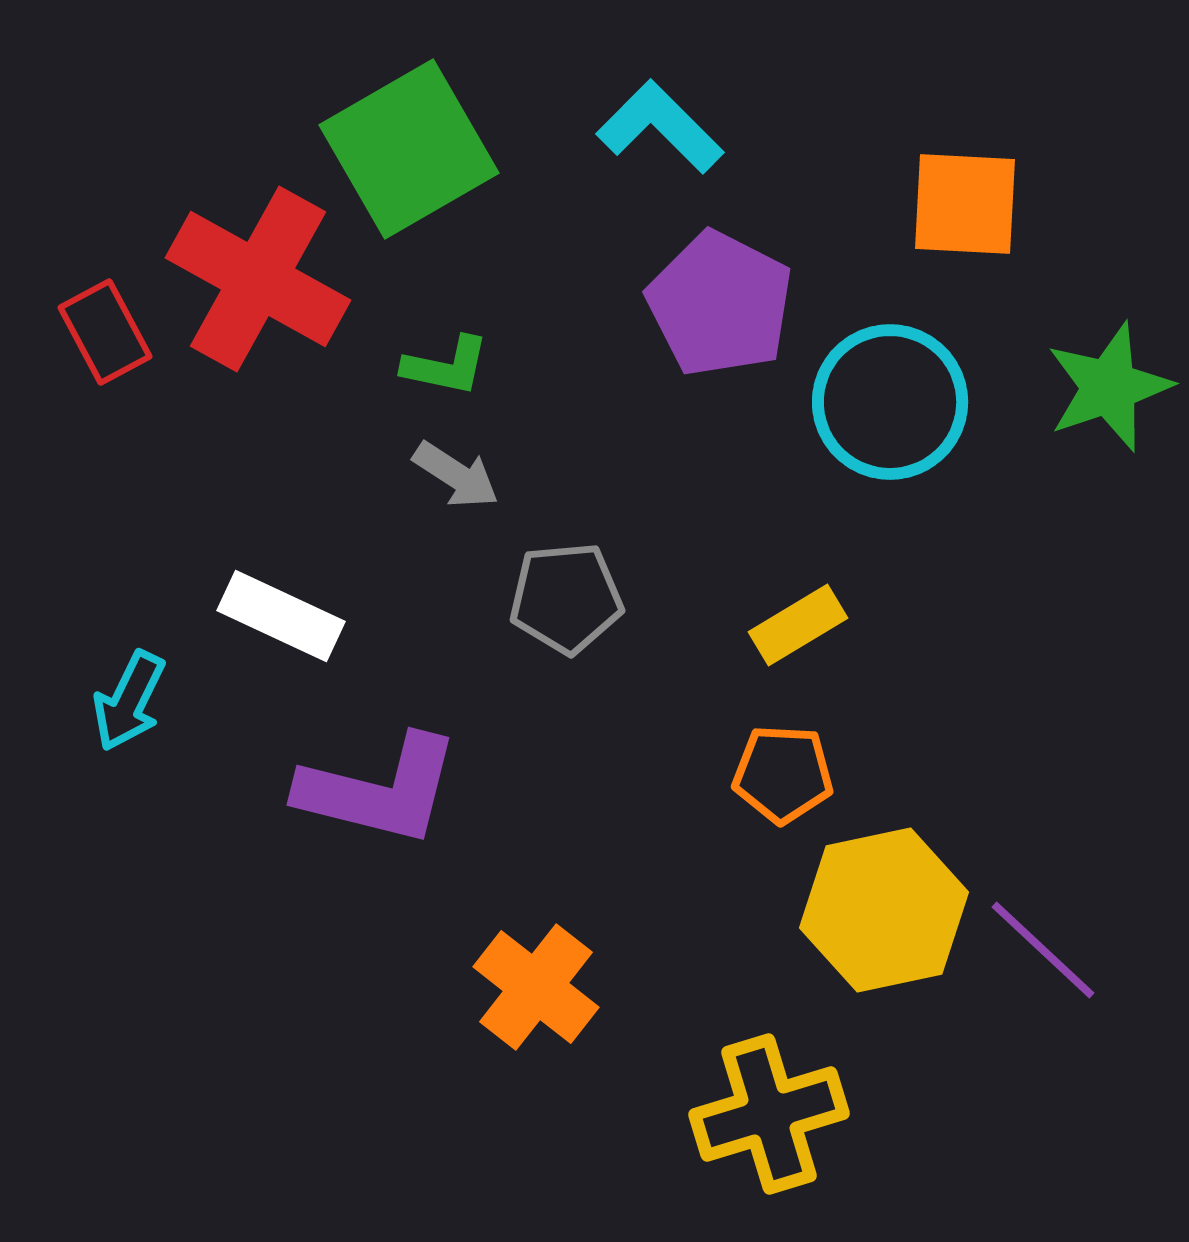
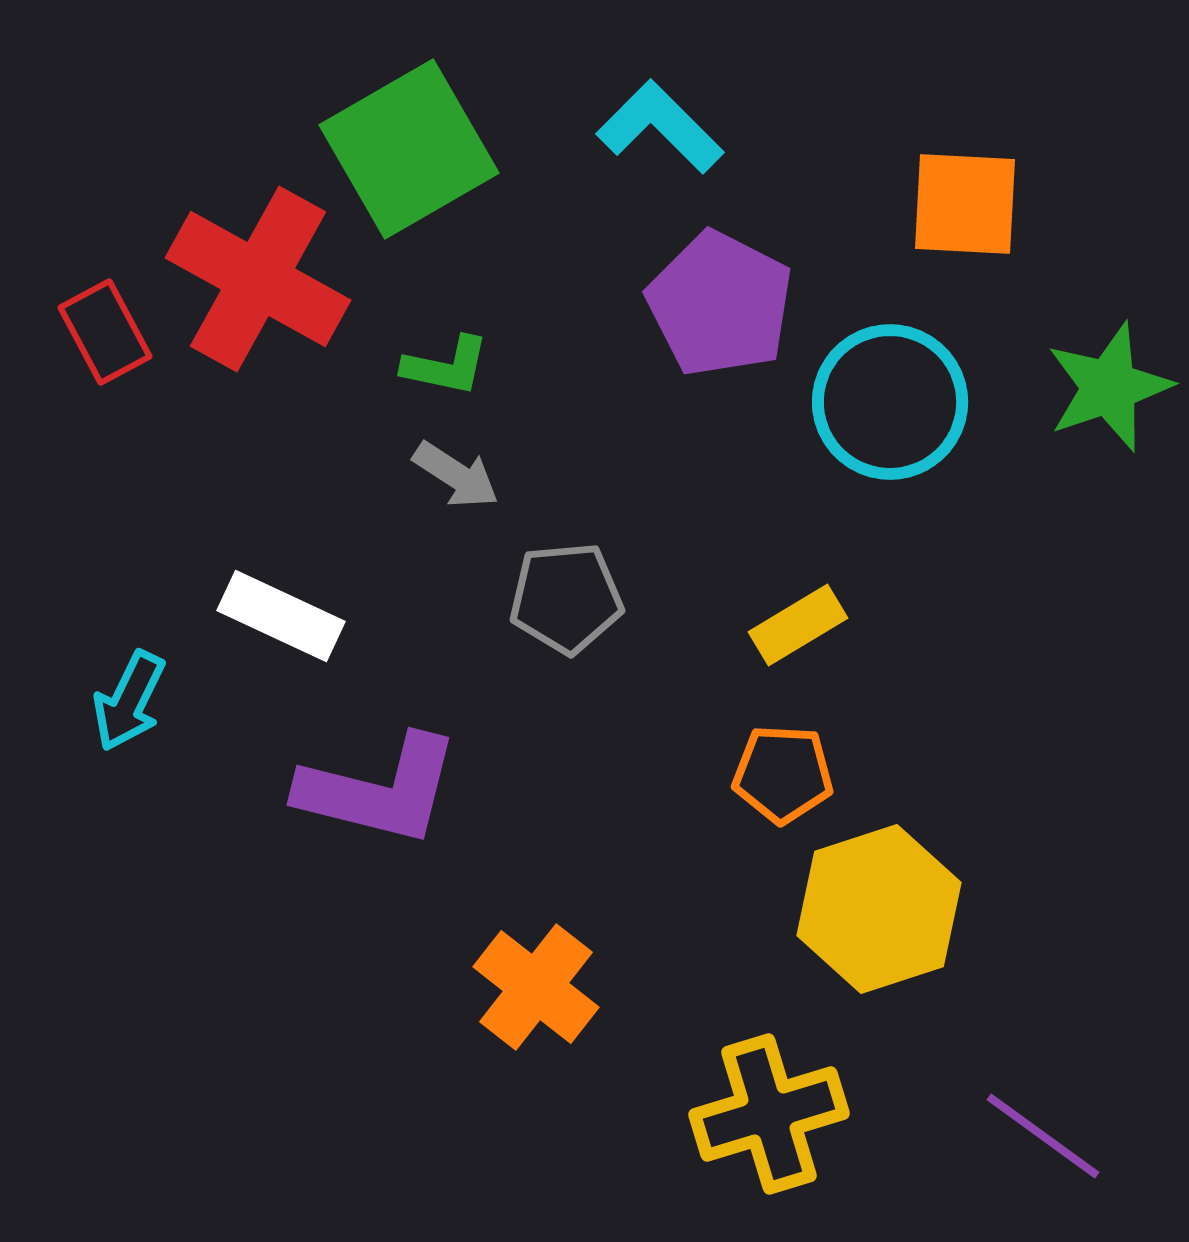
yellow hexagon: moved 5 px left, 1 px up; rotated 6 degrees counterclockwise
purple line: moved 186 px down; rotated 7 degrees counterclockwise
